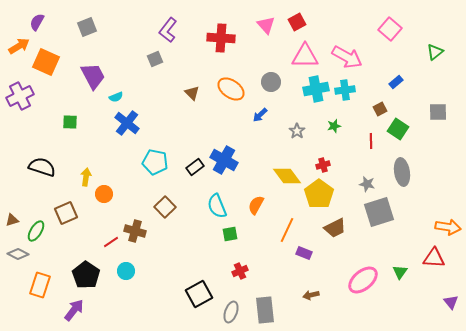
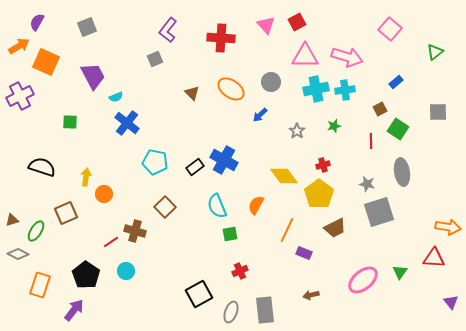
pink arrow at (347, 57): rotated 12 degrees counterclockwise
yellow diamond at (287, 176): moved 3 px left
